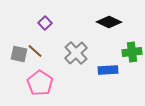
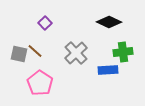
green cross: moved 9 px left
